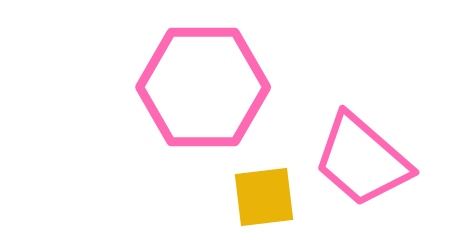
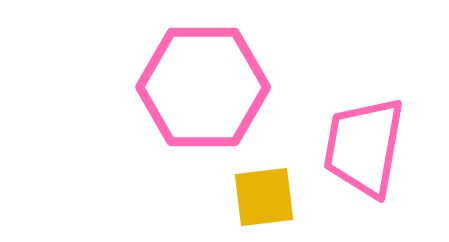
pink trapezoid: moved 2 px right, 13 px up; rotated 59 degrees clockwise
